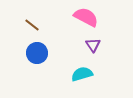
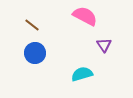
pink semicircle: moved 1 px left, 1 px up
purple triangle: moved 11 px right
blue circle: moved 2 px left
